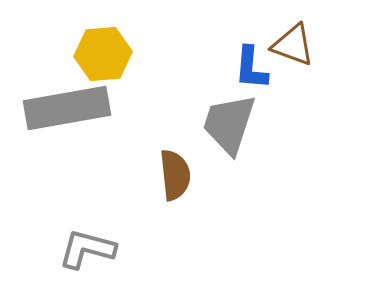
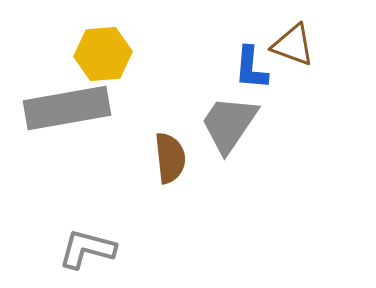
gray trapezoid: rotated 16 degrees clockwise
brown semicircle: moved 5 px left, 17 px up
